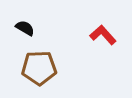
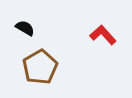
brown pentagon: moved 1 px right, 1 px up; rotated 28 degrees counterclockwise
